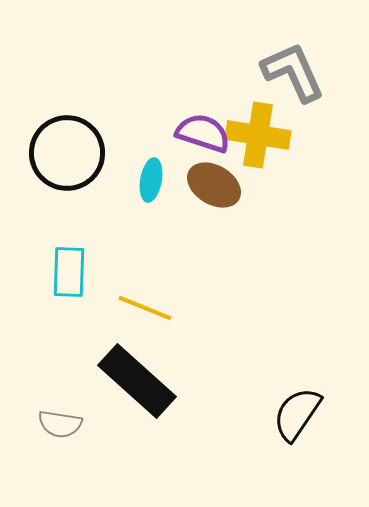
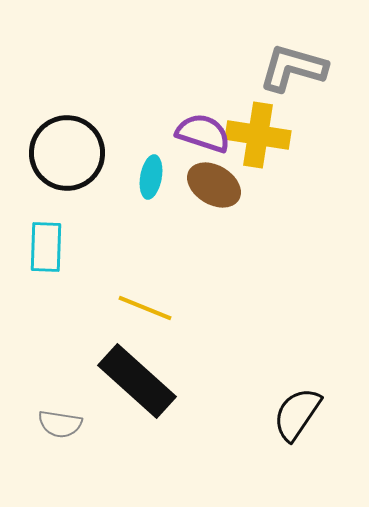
gray L-shape: moved 4 px up; rotated 50 degrees counterclockwise
cyan ellipse: moved 3 px up
cyan rectangle: moved 23 px left, 25 px up
